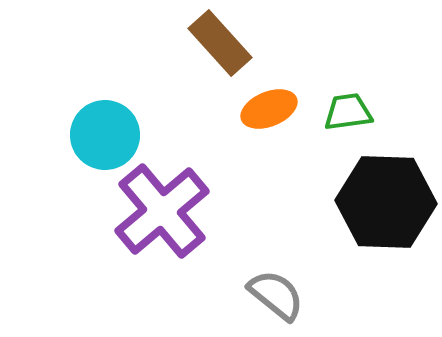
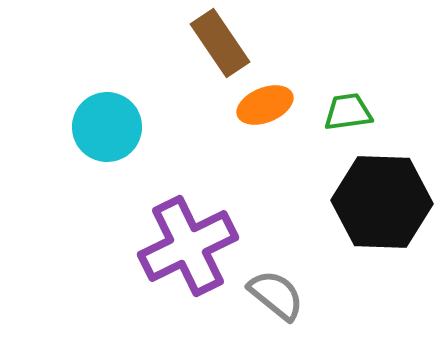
brown rectangle: rotated 8 degrees clockwise
orange ellipse: moved 4 px left, 4 px up
cyan circle: moved 2 px right, 8 px up
black hexagon: moved 4 px left
purple cross: moved 26 px right, 35 px down; rotated 14 degrees clockwise
